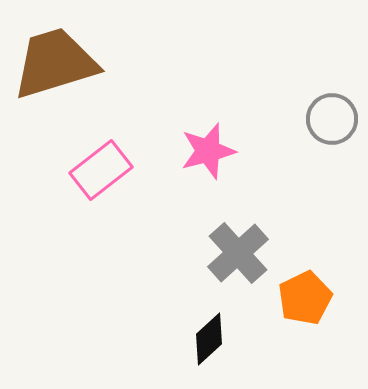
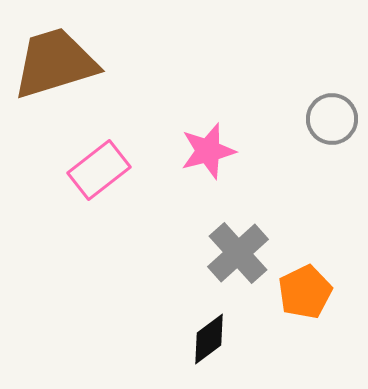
pink rectangle: moved 2 px left
orange pentagon: moved 6 px up
black diamond: rotated 6 degrees clockwise
